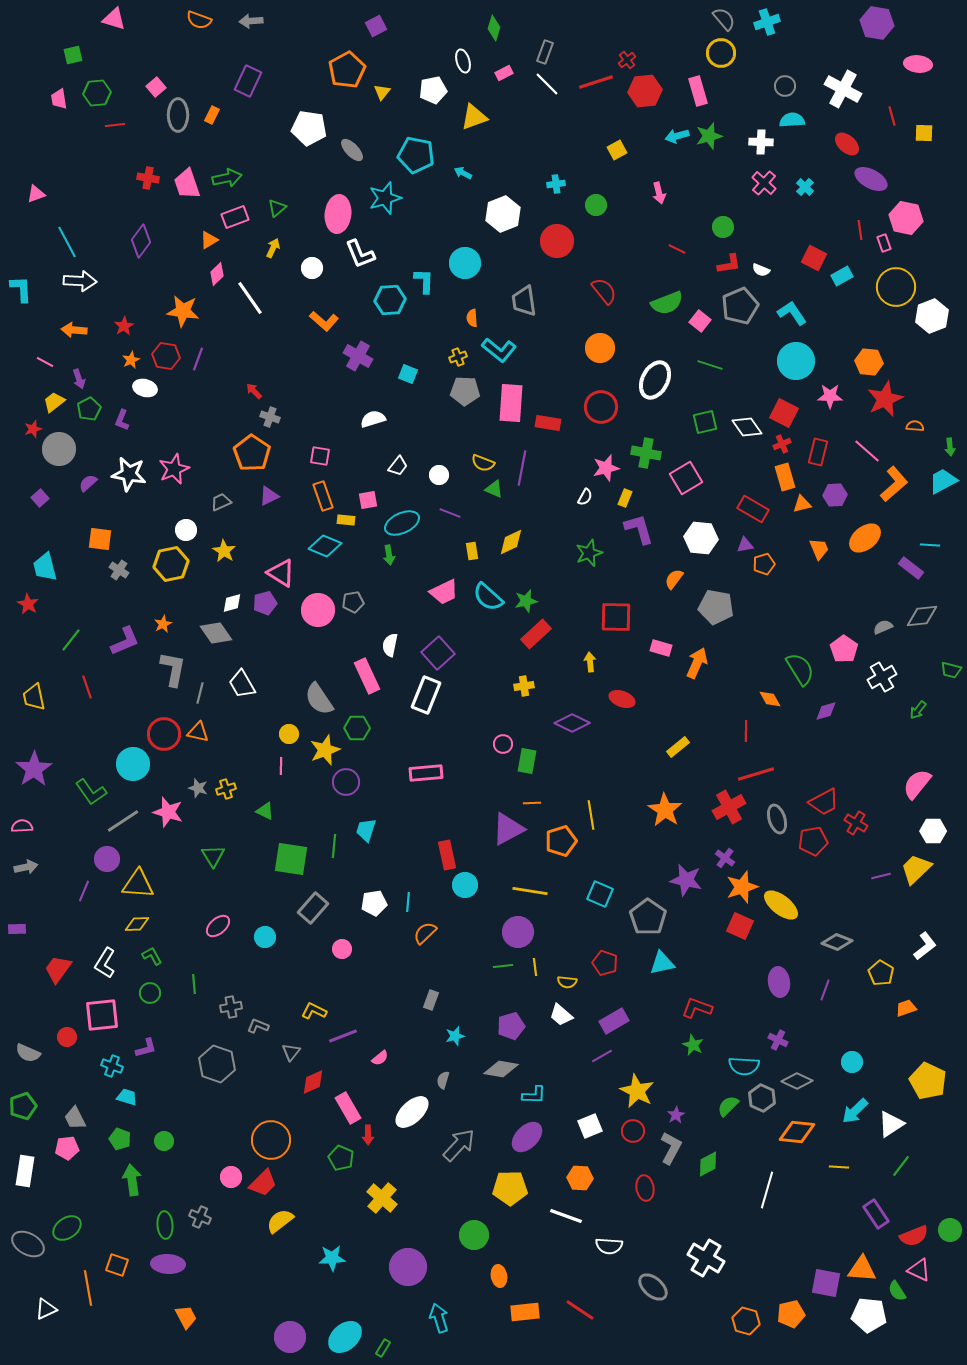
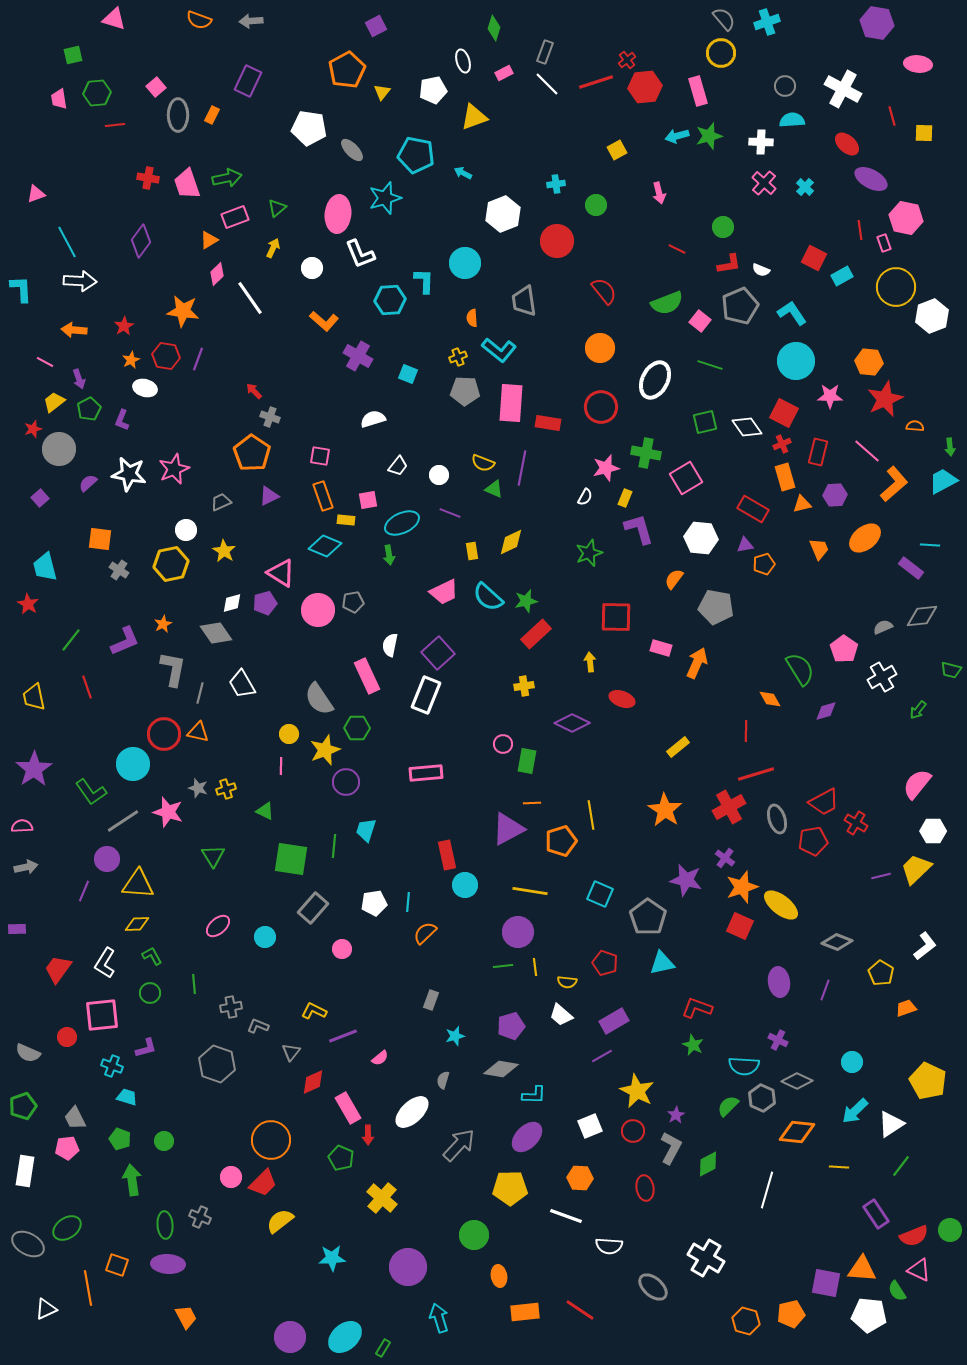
red hexagon at (645, 91): moved 4 px up
